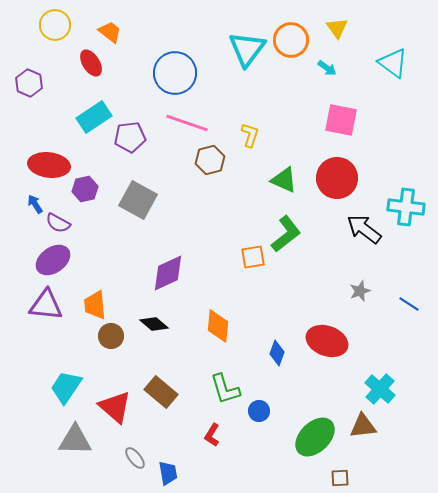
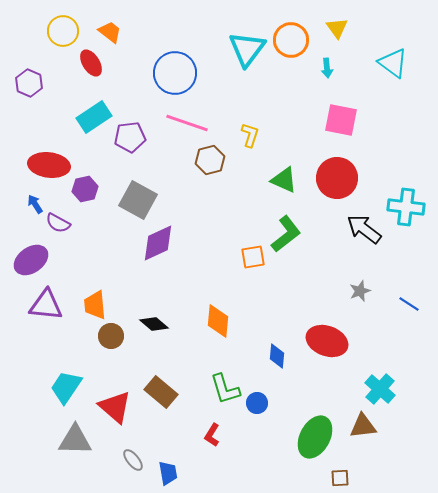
yellow circle at (55, 25): moved 8 px right, 6 px down
cyan arrow at (327, 68): rotated 48 degrees clockwise
purple ellipse at (53, 260): moved 22 px left
purple diamond at (168, 273): moved 10 px left, 30 px up
orange diamond at (218, 326): moved 5 px up
blue diamond at (277, 353): moved 3 px down; rotated 15 degrees counterclockwise
blue circle at (259, 411): moved 2 px left, 8 px up
green ellipse at (315, 437): rotated 18 degrees counterclockwise
gray ellipse at (135, 458): moved 2 px left, 2 px down
